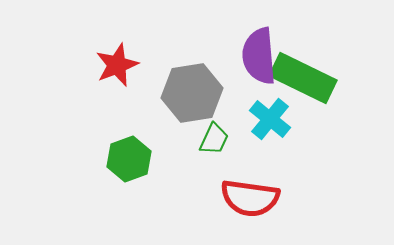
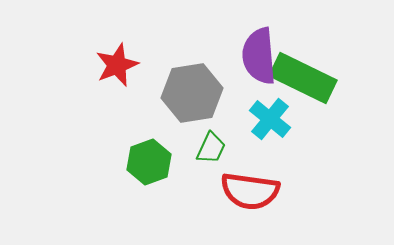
green trapezoid: moved 3 px left, 9 px down
green hexagon: moved 20 px right, 3 px down
red semicircle: moved 7 px up
